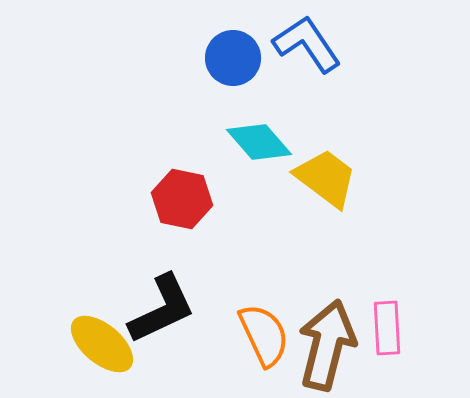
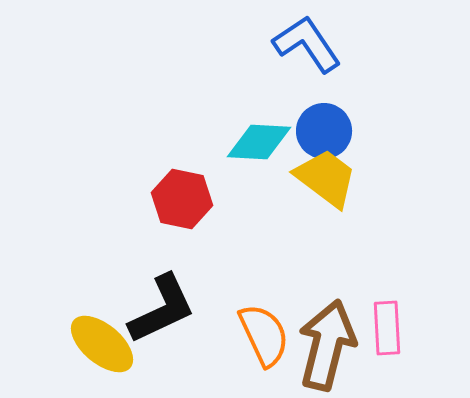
blue circle: moved 91 px right, 73 px down
cyan diamond: rotated 46 degrees counterclockwise
